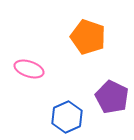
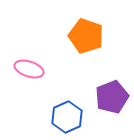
orange pentagon: moved 2 px left, 1 px up
purple pentagon: rotated 24 degrees clockwise
